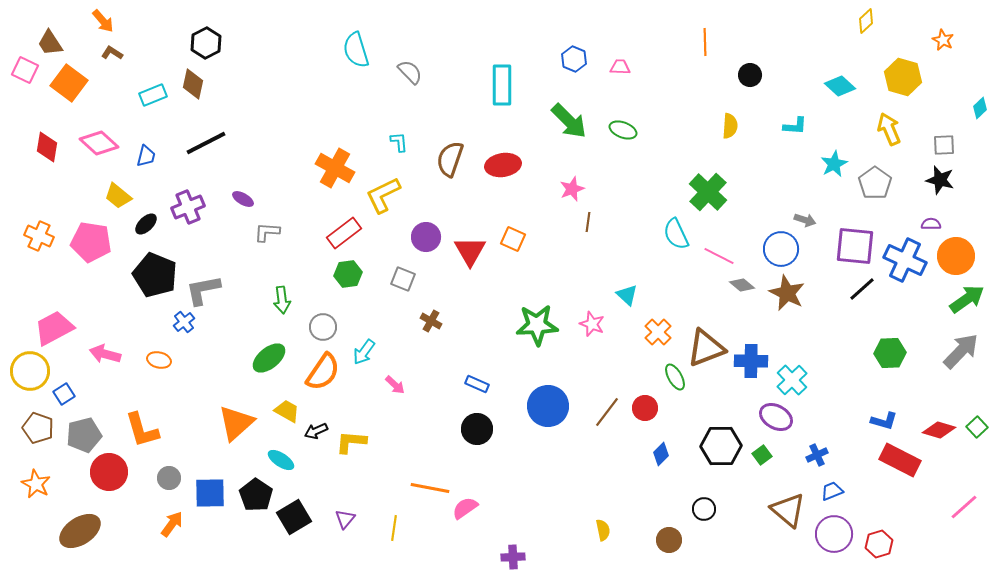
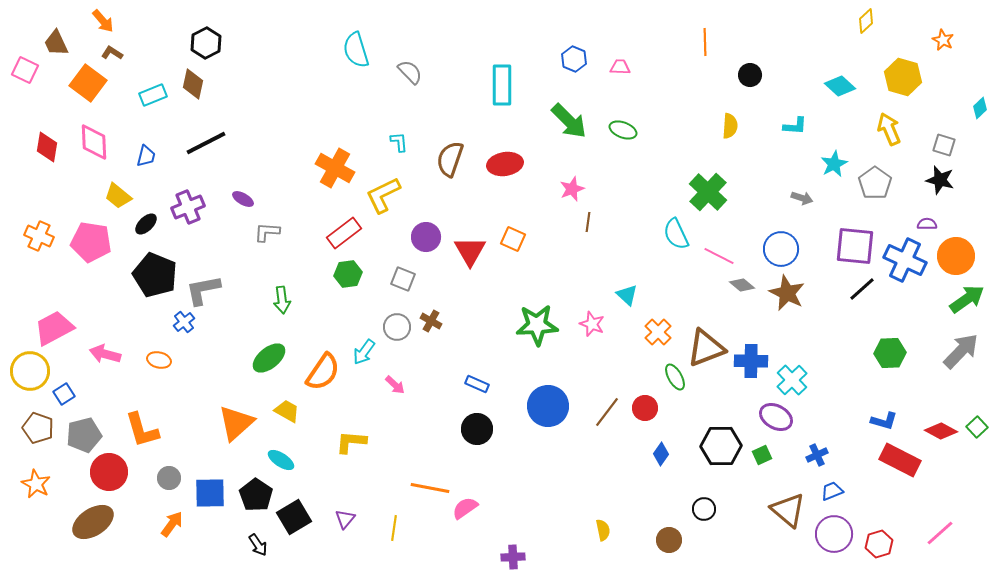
brown trapezoid at (50, 43): moved 6 px right; rotated 8 degrees clockwise
orange square at (69, 83): moved 19 px right
pink diamond at (99, 143): moved 5 px left, 1 px up; rotated 45 degrees clockwise
gray square at (944, 145): rotated 20 degrees clockwise
red ellipse at (503, 165): moved 2 px right, 1 px up
gray arrow at (805, 220): moved 3 px left, 22 px up
purple semicircle at (931, 224): moved 4 px left
gray circle at (323, 327): moved 74 px right
red diamond at (939, 430): moved 2 px right, 1 px down; rotated 12 degrees clockwise
black arrow at (316, 431): moved 58 px left, 114 px down; rotated 100 degrees counterclockwise
blue diamond at (661, 454): rotated 10 degrees counterclockwise
green square at (762, 455): rotated 12 degrees clockwise
pink line at (964, 507): moved 24 px left, 26 px down
brown ellipse at (80, 531): moved 13 px right, 9 px up
